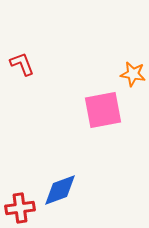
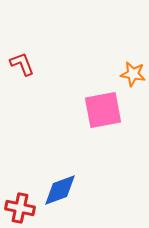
red cross: rotated 20 degrees clockwise
